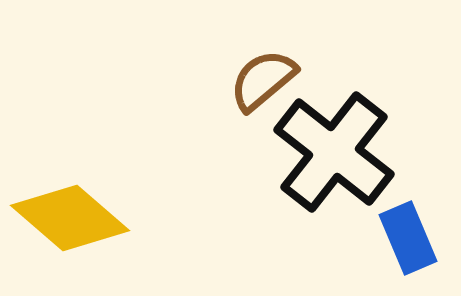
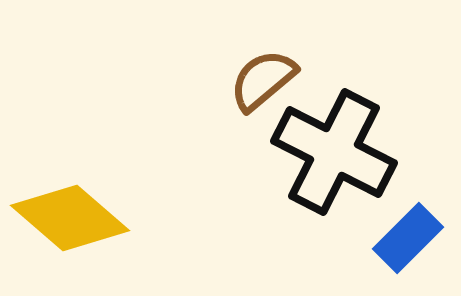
black cross: rotated 11 degrees counterclockwise
blue rectangle: rotated 68 degrees clockwise
